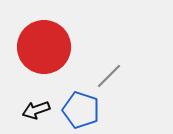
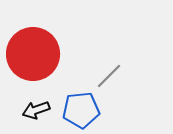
red circle: moved 11 px left, 7 px down
blue pentagon: rotated 24 degrees counterclockwise
